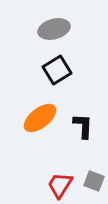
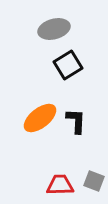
black square: moved 11 px right, 5 px up
black L-shape: moved 7 px left, 5 px up
red trapezoid: rotated 56 degrees clockwise
